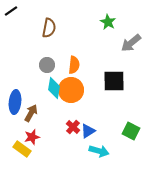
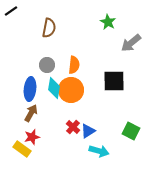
blue ellipse: moved 15 px right, 13 px up
